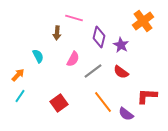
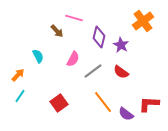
brown arrow: moved 2 px up; rotated 48 degrees counterclockwise
red L-shape: moved 2 px right, 8 px down
